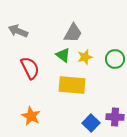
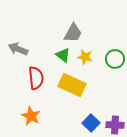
gray arrow: moved 18 px down
yellow star: rotated 28 degrees clockwise
red semicircle: moved 6 px right, 10 px down; rotated 20 degrees clockwise
yellow rectangle: rotated 20 degrees clockwise
purple cross: moved 8 px down
